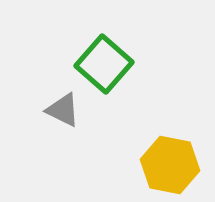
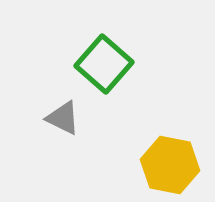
gray triangle: moved 8 px down
